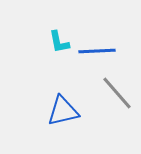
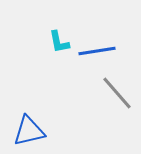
blue line: rotated 6 degrees counterclockwise
blue triangle: moved 34 px left, 20 px down
